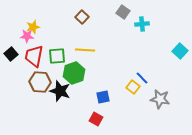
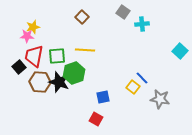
black square: moved 8 px right, 13 px down
black star: moved 1 px left, 9 px up
